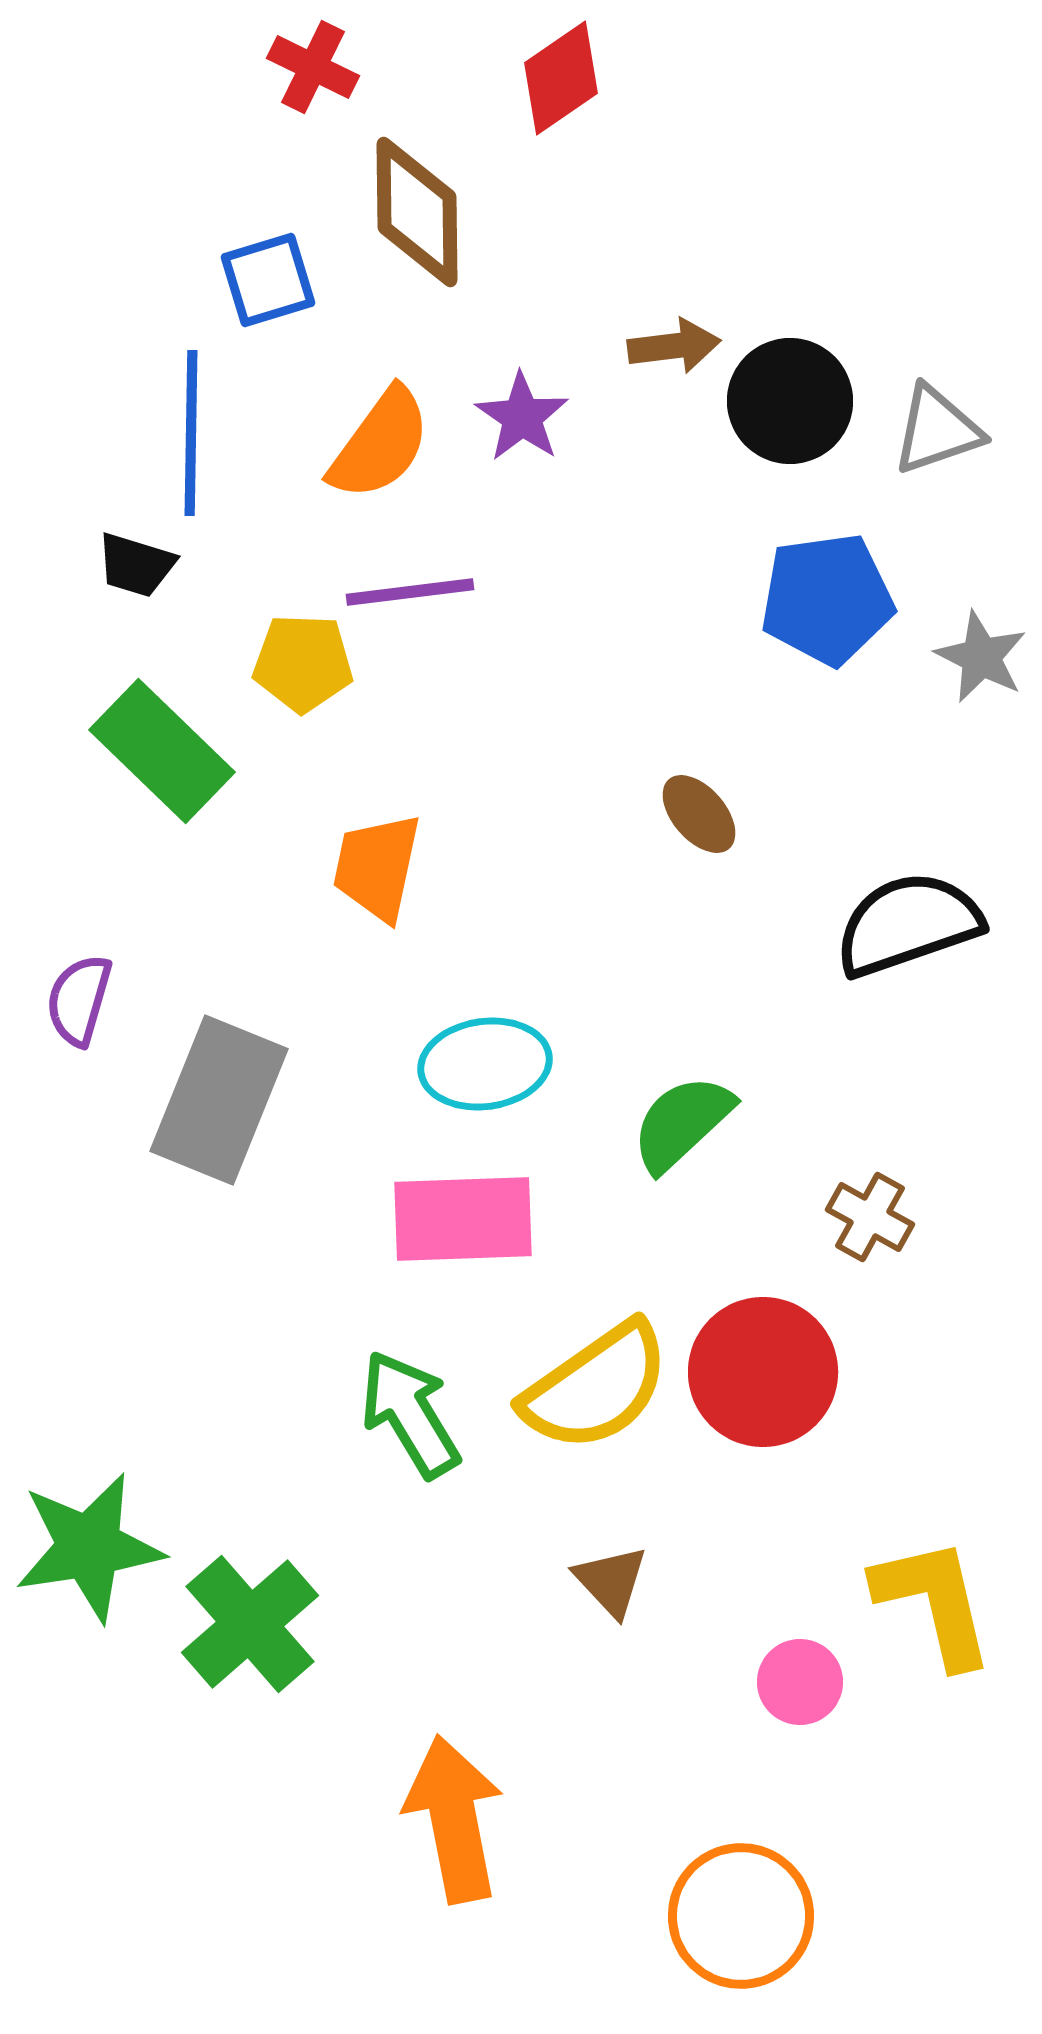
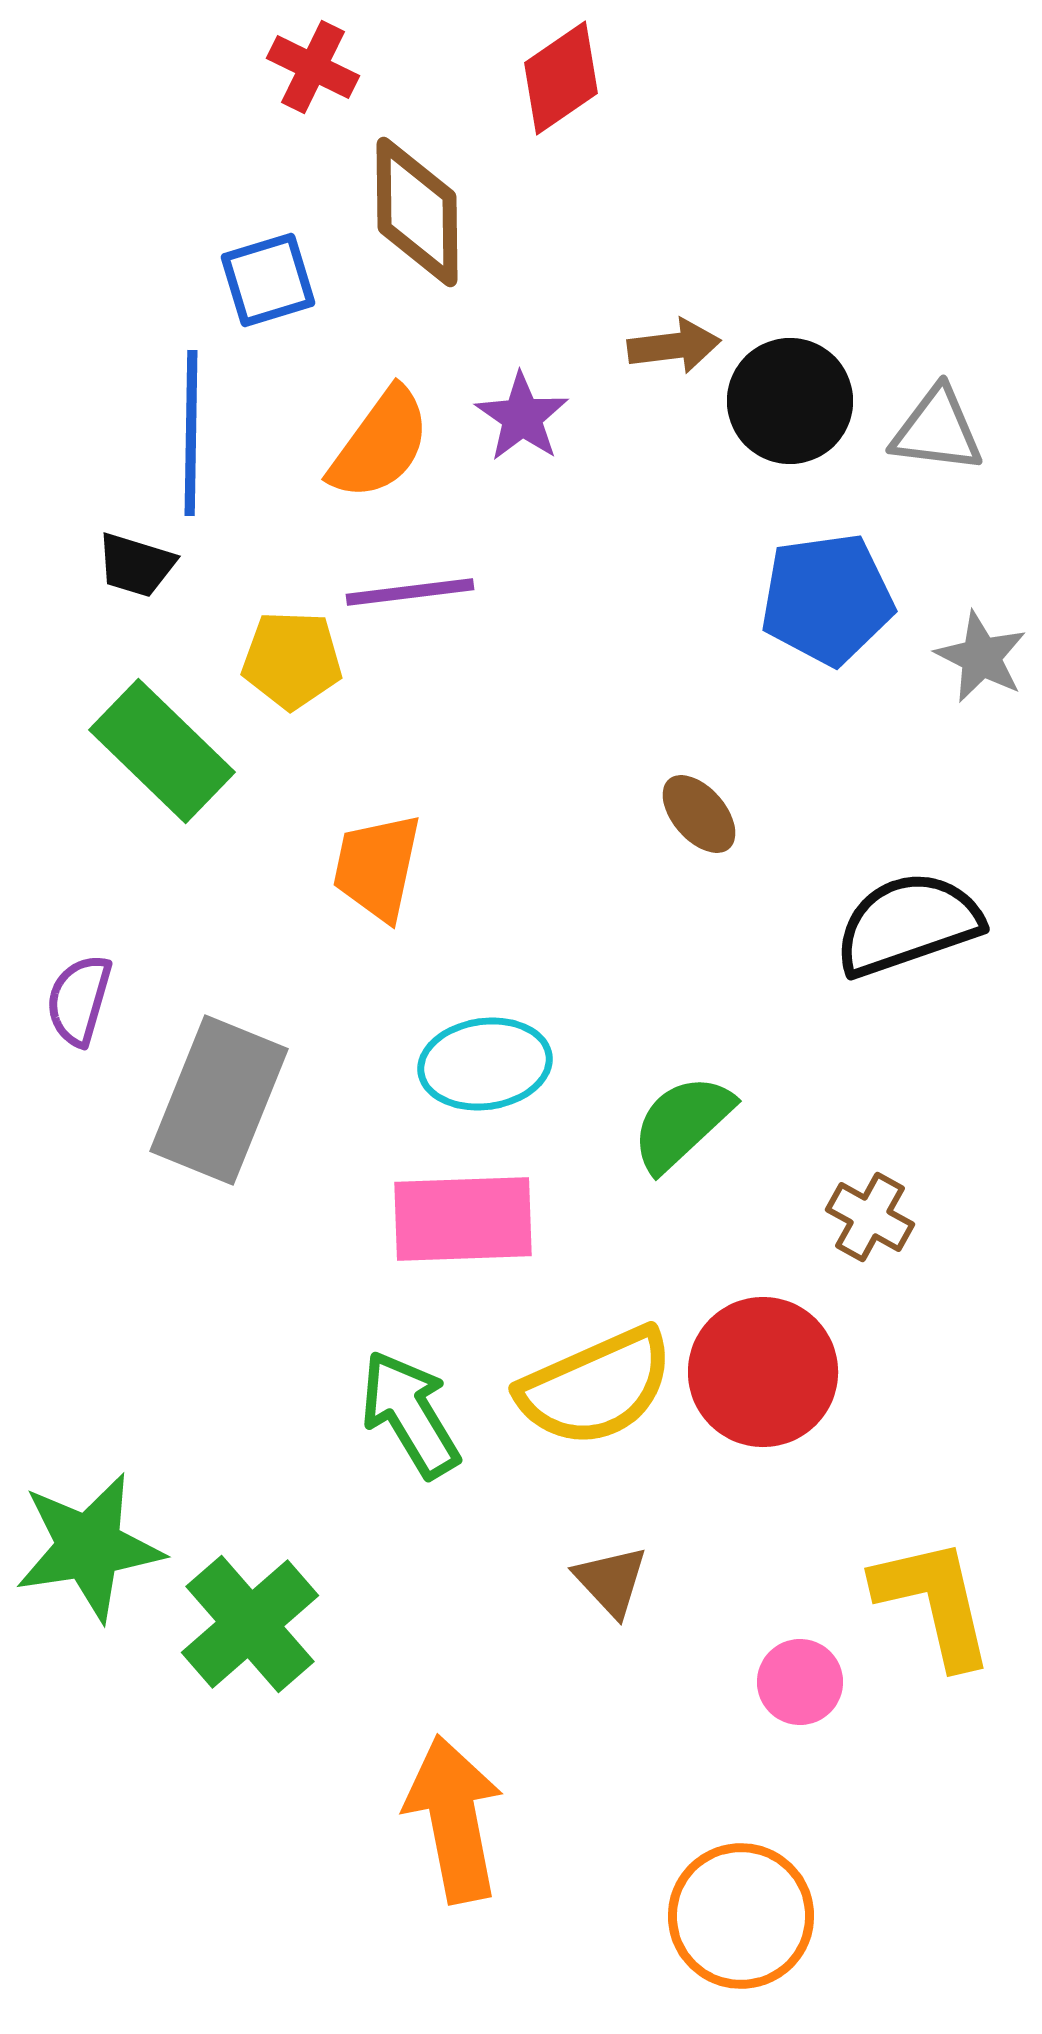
gray triangle: rotated 26 degrees clockwise
yellow pentagon: moved 11 px left, 3 px up
yellow semicircle: rotated 11 degrees clockwise
